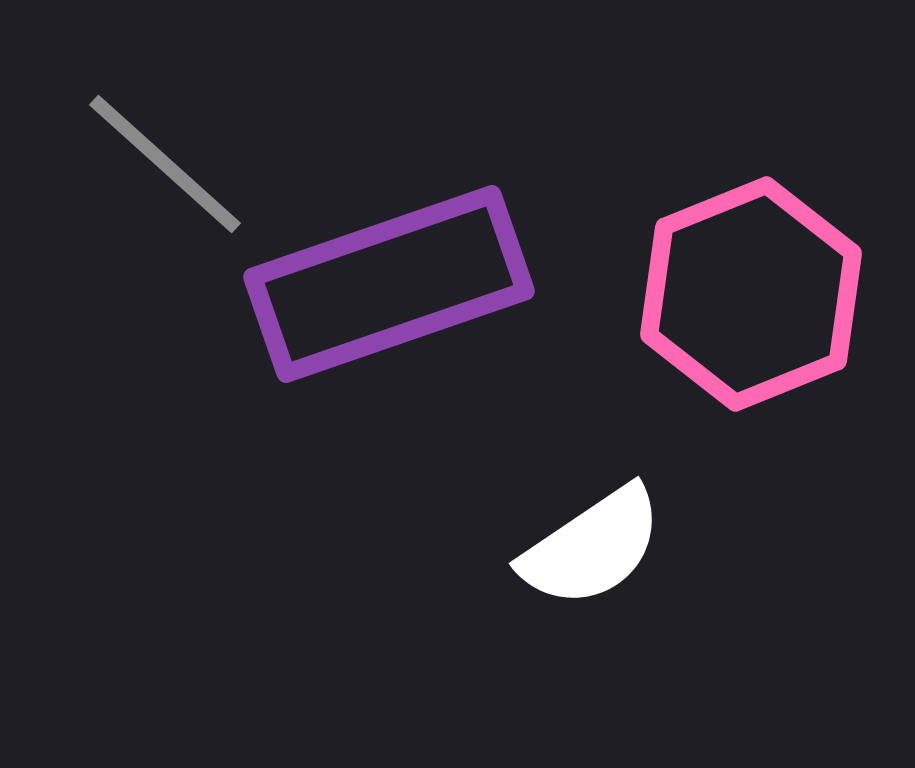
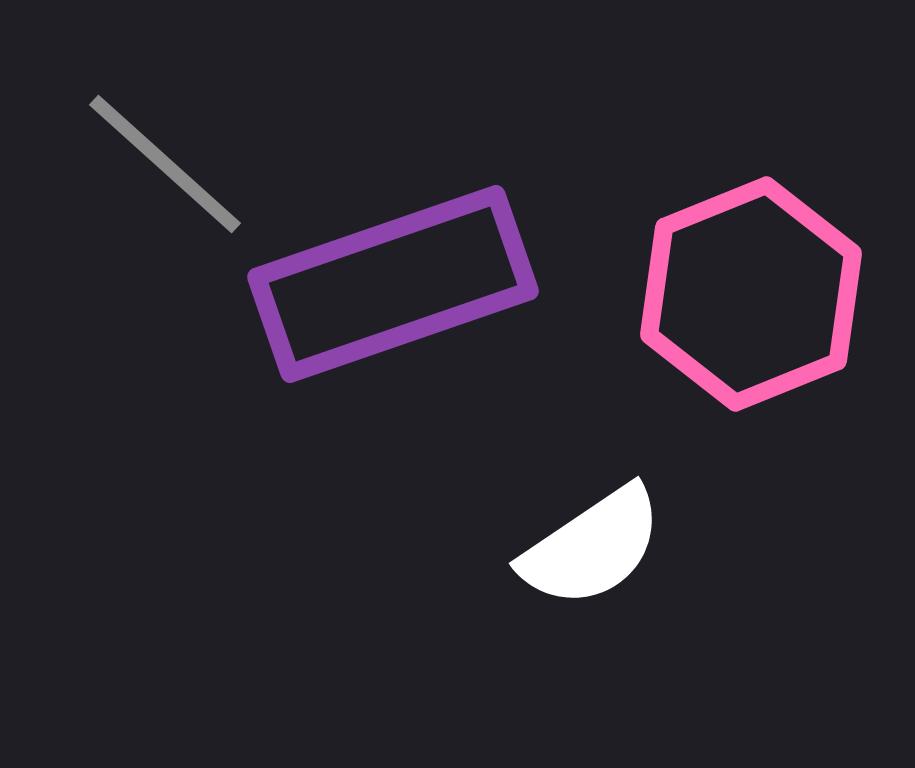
purple rectangle: moved 4 px right
